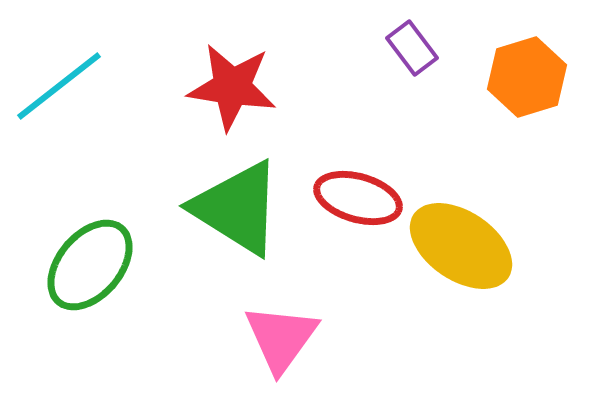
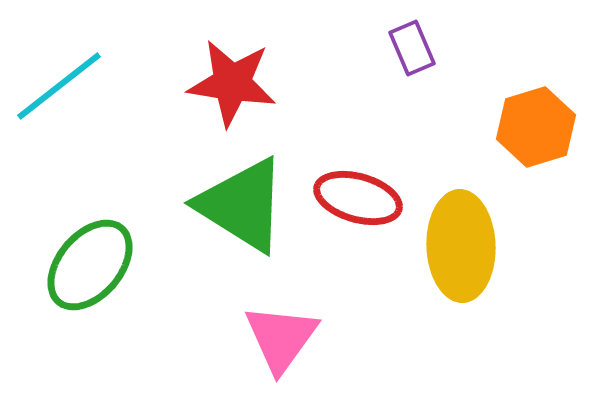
purple rectangle: rotated 14 degrees clockwise
orange hexagon: moved 9 px right, 50 px down
red star: moved 4 px up
green triangle: moved 5 px right, 3 px up
yellow ellipse: rotated 54 degrees clockwise
